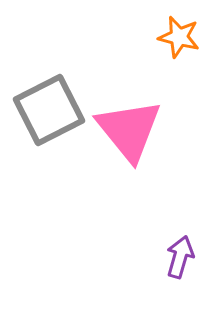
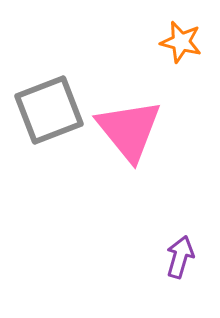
orange star: moved 2 px right, 5 px down
gray square: rotated 6 degrees clockwise
